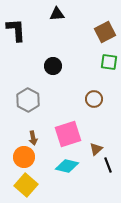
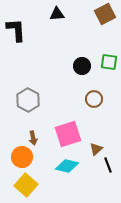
brown square: moved 18 px up
black circle: moved 29 px right
orange circle: moved 2 px left
